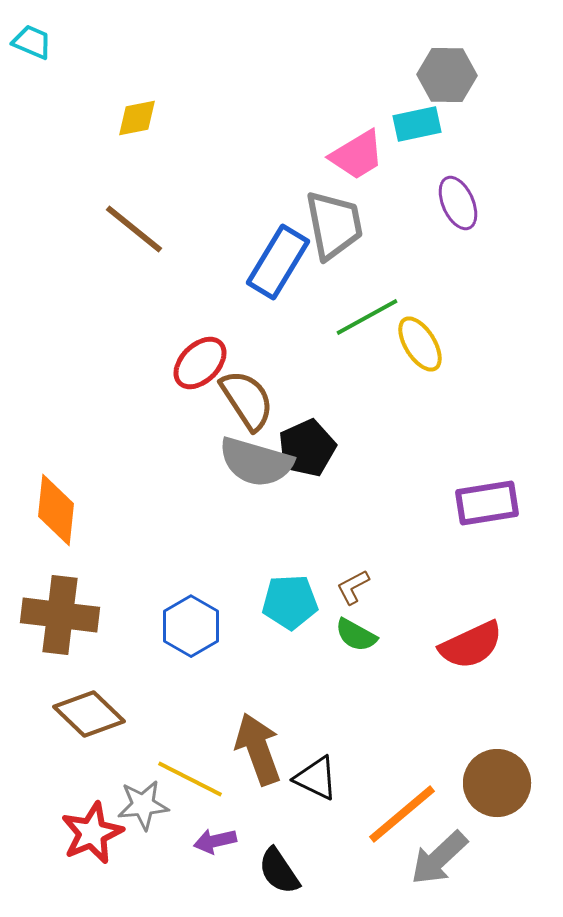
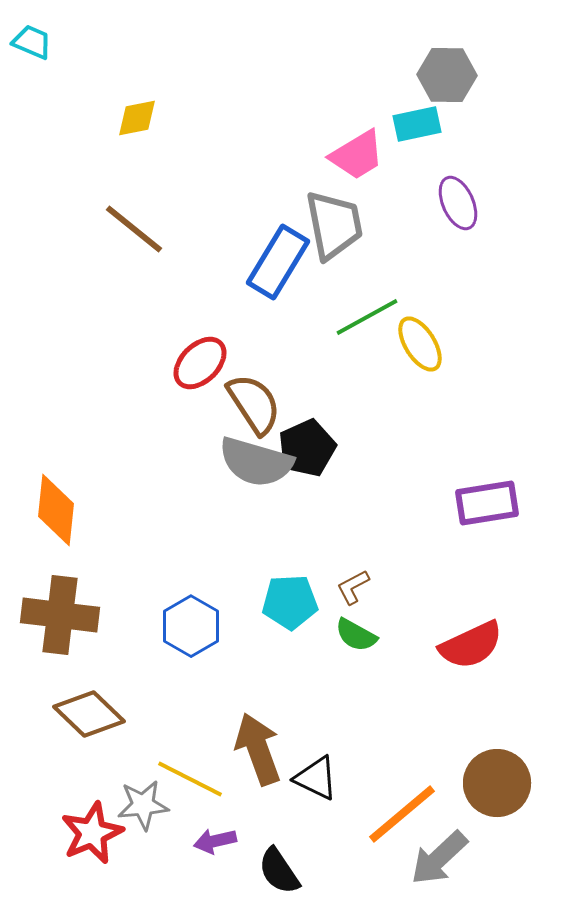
brown semicircle: moved 7 px right, 4 px down
